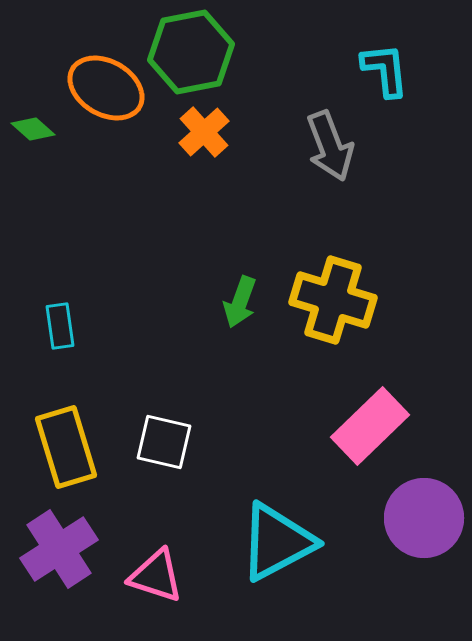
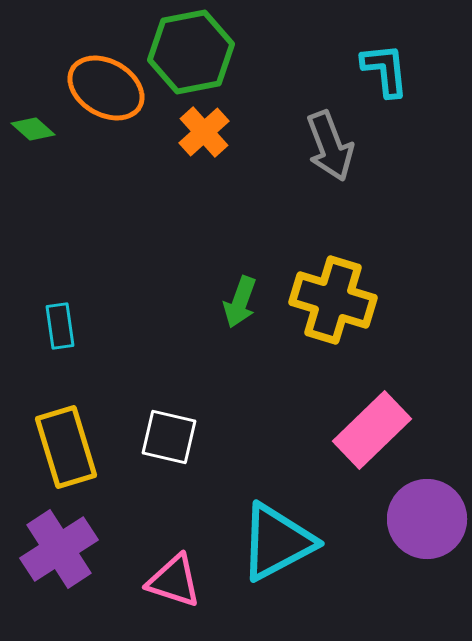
pink rectangle: moved 2 px right, 4 px down
white square: moved 5 px right, 5 px up
purple circle: moved 3 px right, 1 px down
pink triangle: moved 18 px right, 5 px down
